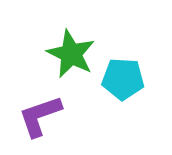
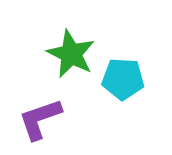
purple L-shape: moved 3 px down
